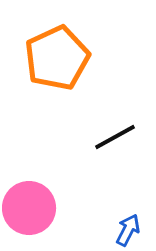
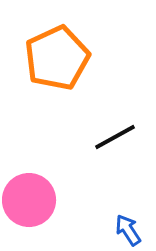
pink circle: moved 8 px up
blue arrow: rotated 60 degrees counterclockwise
